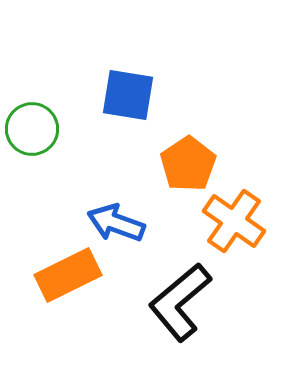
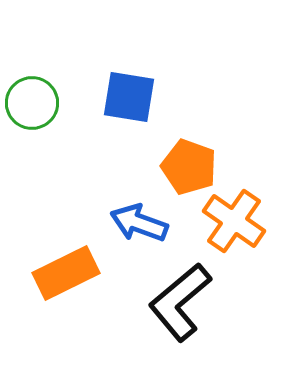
blue square: moved 1 px right, 2 px down
green circle: moved 26 px up
orange pentagon: moved 1 px right, 3 px down; rotated 18 degrees counterclockwise
blue arrow: moved 23 px right
orange rectangle: moved 2 px left, 2 px up
